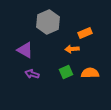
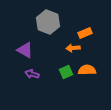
gray hexagon: rotated 15 degrees counterclockwise
orange arrow: moved 1 px right, 1 px up
orange semicircle: moved 3 px left, 3 px up
